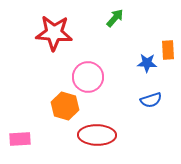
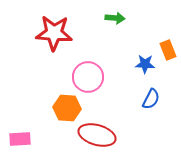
green arrow: rotated 54 degrees clockwise
orange rectangle: rotated 18 degrees counterclockwise
blue star: moved 2 px left, 1 px down
blue semicircle: moved 1 px up; rotated 45 degrees counterclockwise
orange hexagon: moved 2 px right, 2 px down; rotated 12 degrees counterclockwise
red ellipse: rotated 15 degrees clockwise
